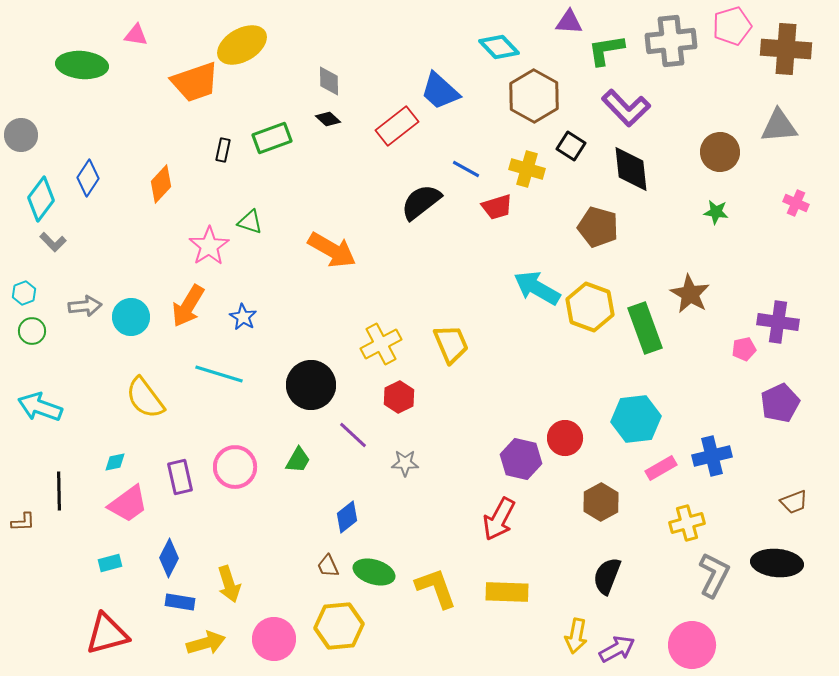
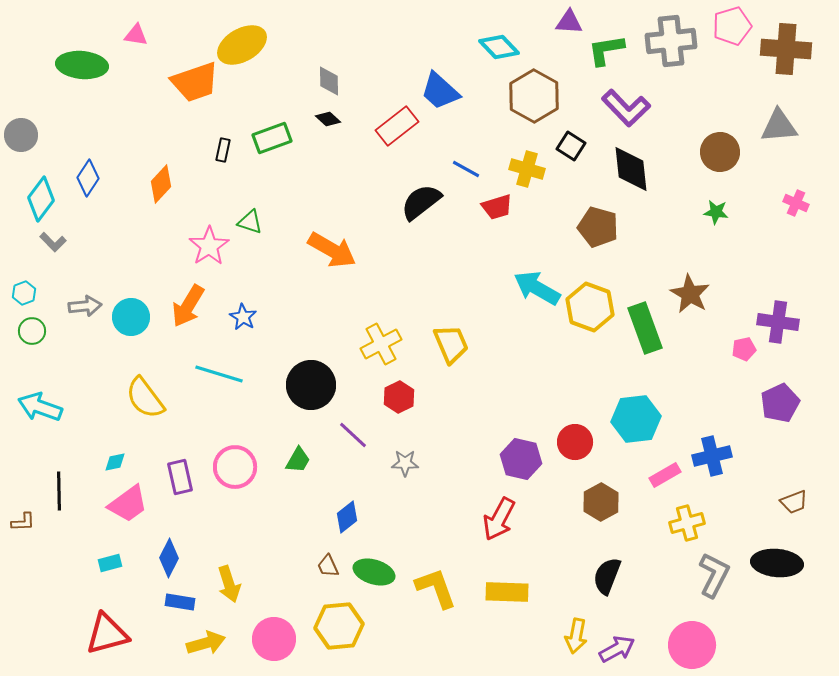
red circle at (565, 438): moved 10 px right, 4 px down
pink rectangle at (661, 468): moved 4 px right, 7 px down
